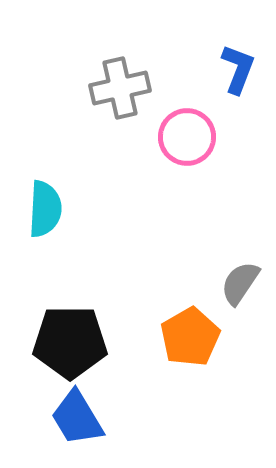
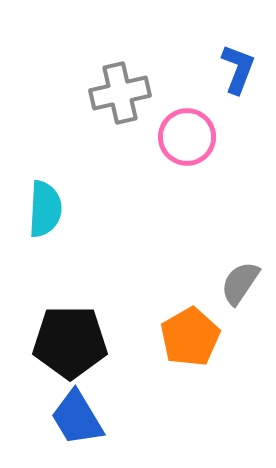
gray cross: moved 5 px down
